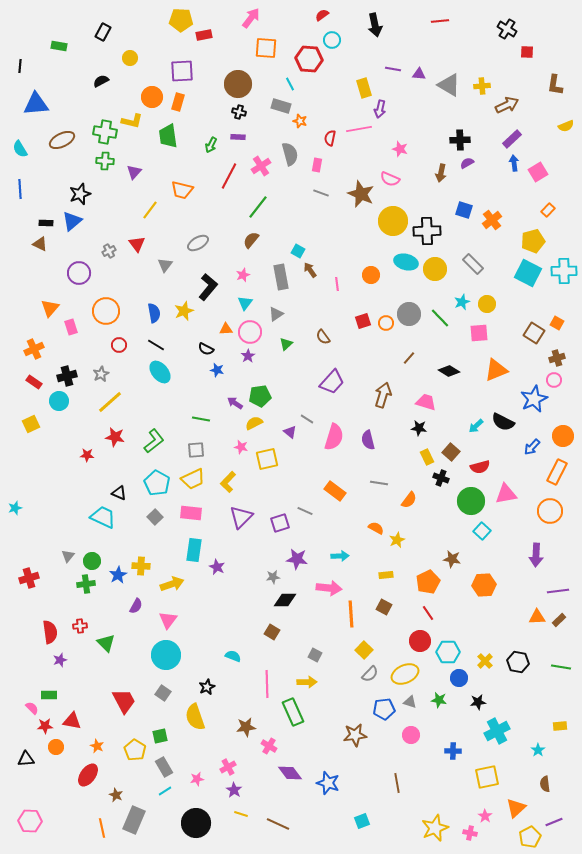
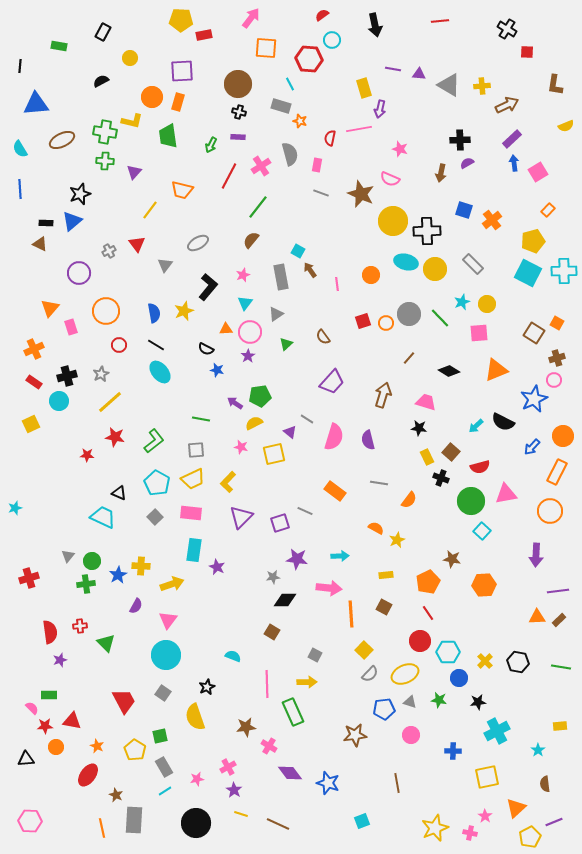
yellow square at (267, 459): moved 7 px right, 5 px up
gray rectangle at (134, 820): rotated 20 degrees counterclockwise
